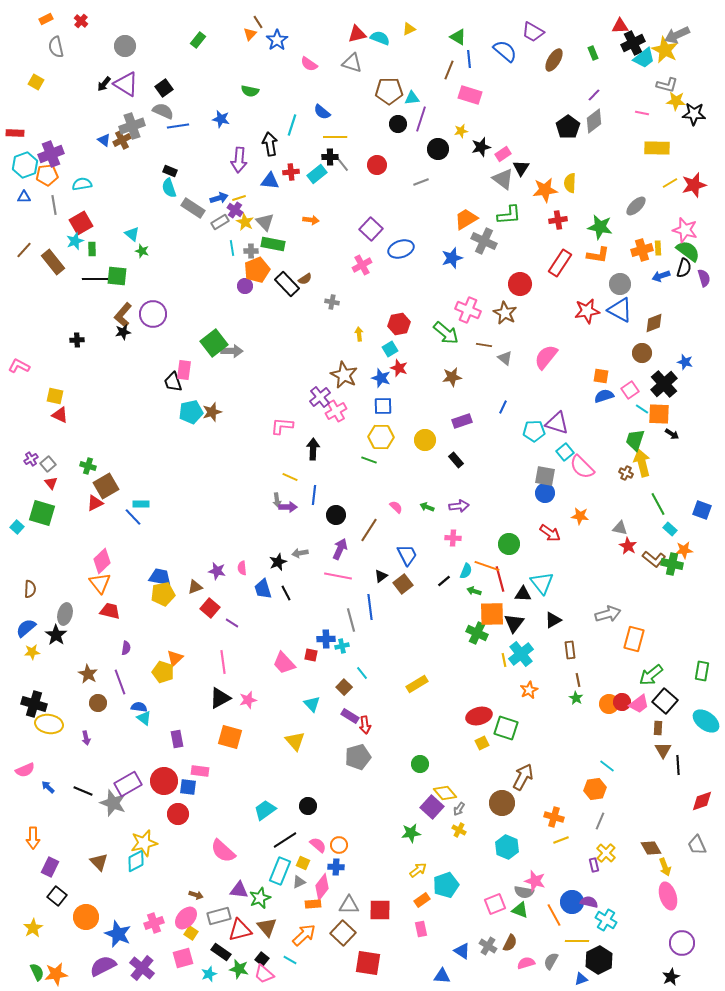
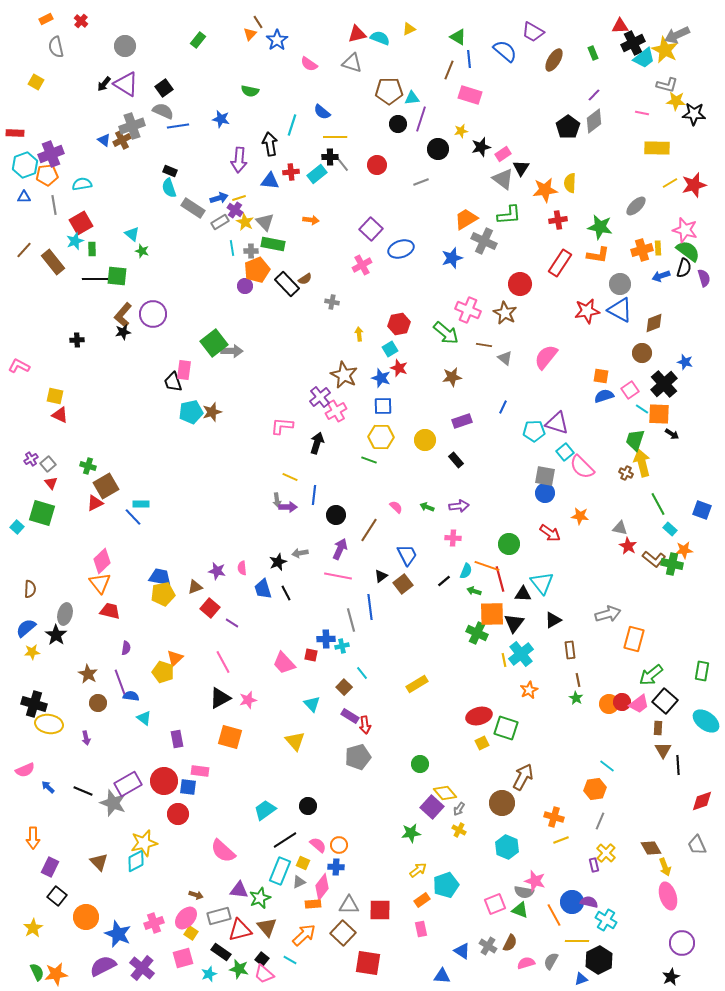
black arrow at (313, 449): moved 4 px right, 6 px up; rotated 15 degrees clockwise
pink line at (223, 662): rotated 20 degrees counterclockwise
blue semicircle at (139, 707): moved 8 px left, 11 px up
